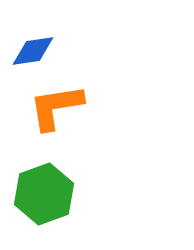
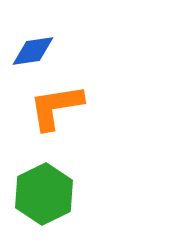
green hexagon: rotated 6 degrees counterclockwise
